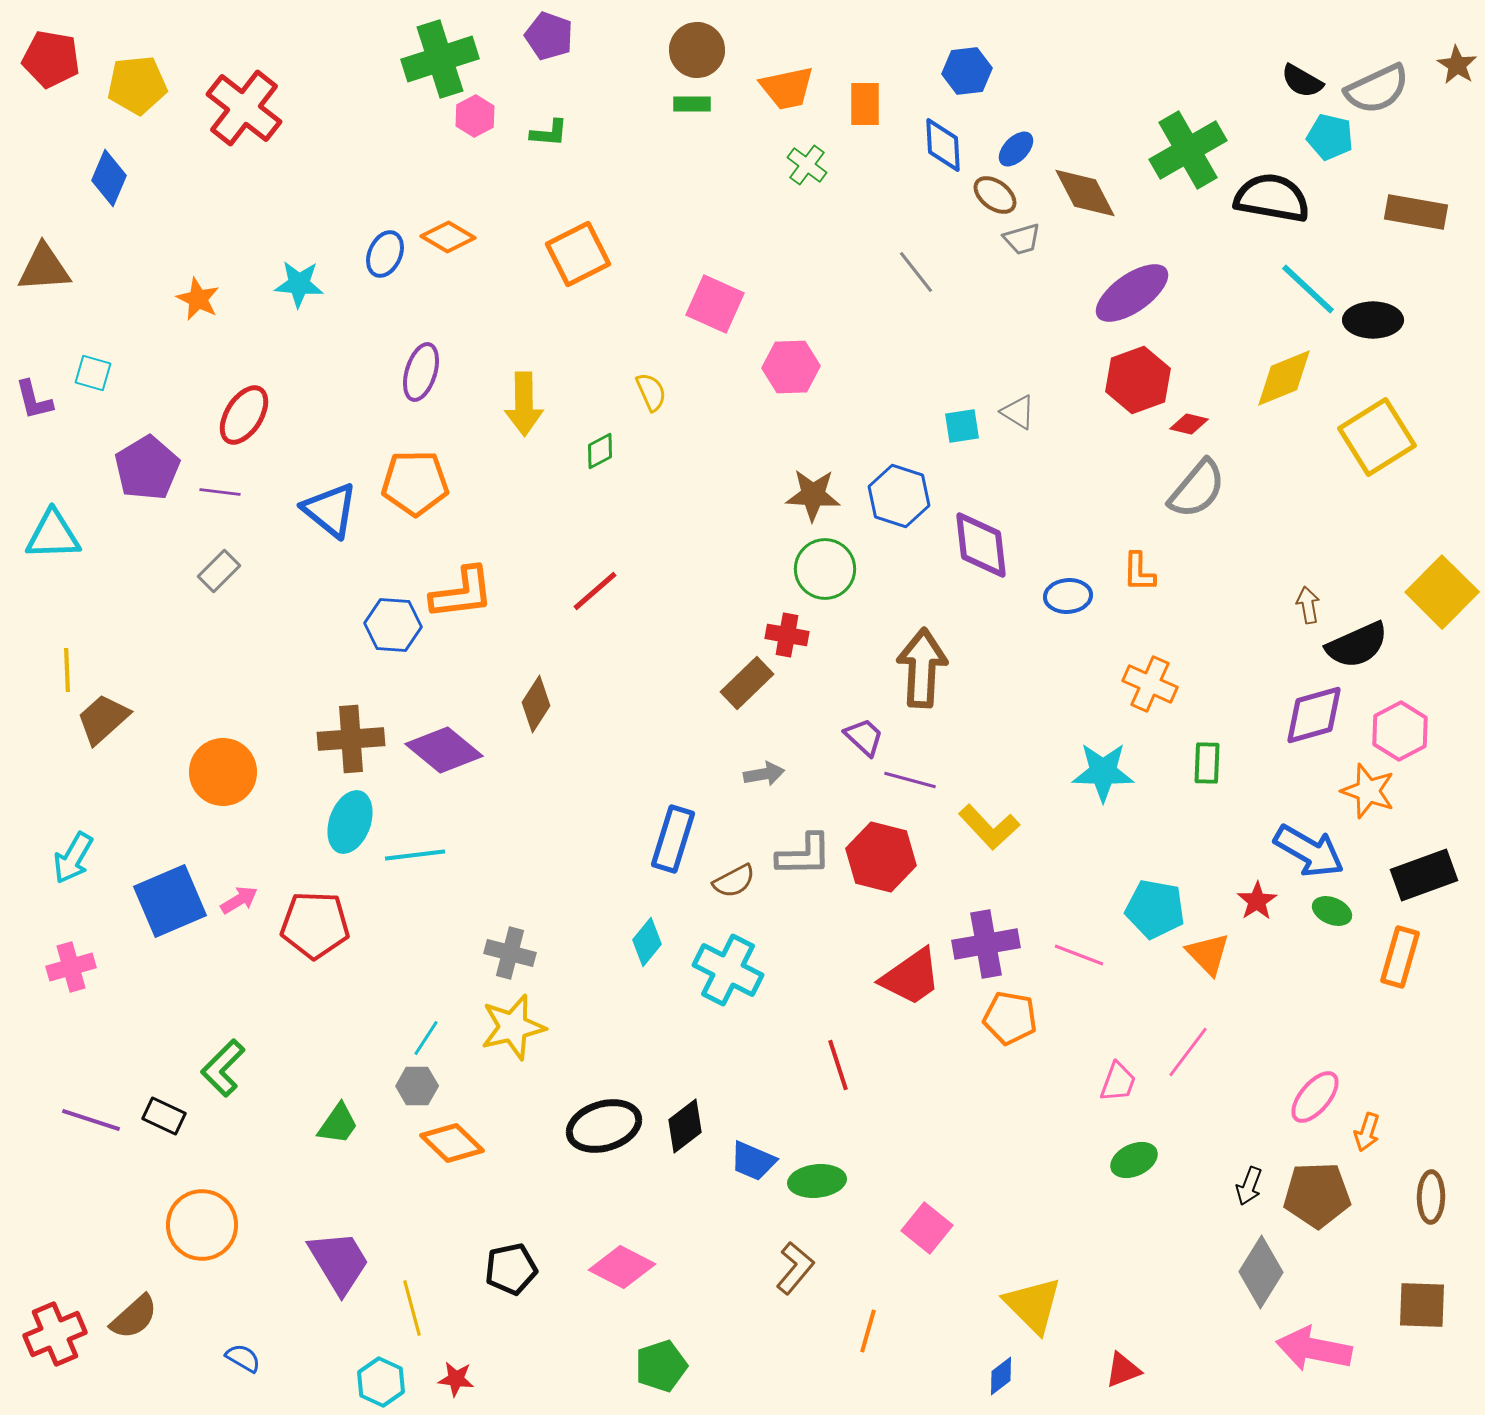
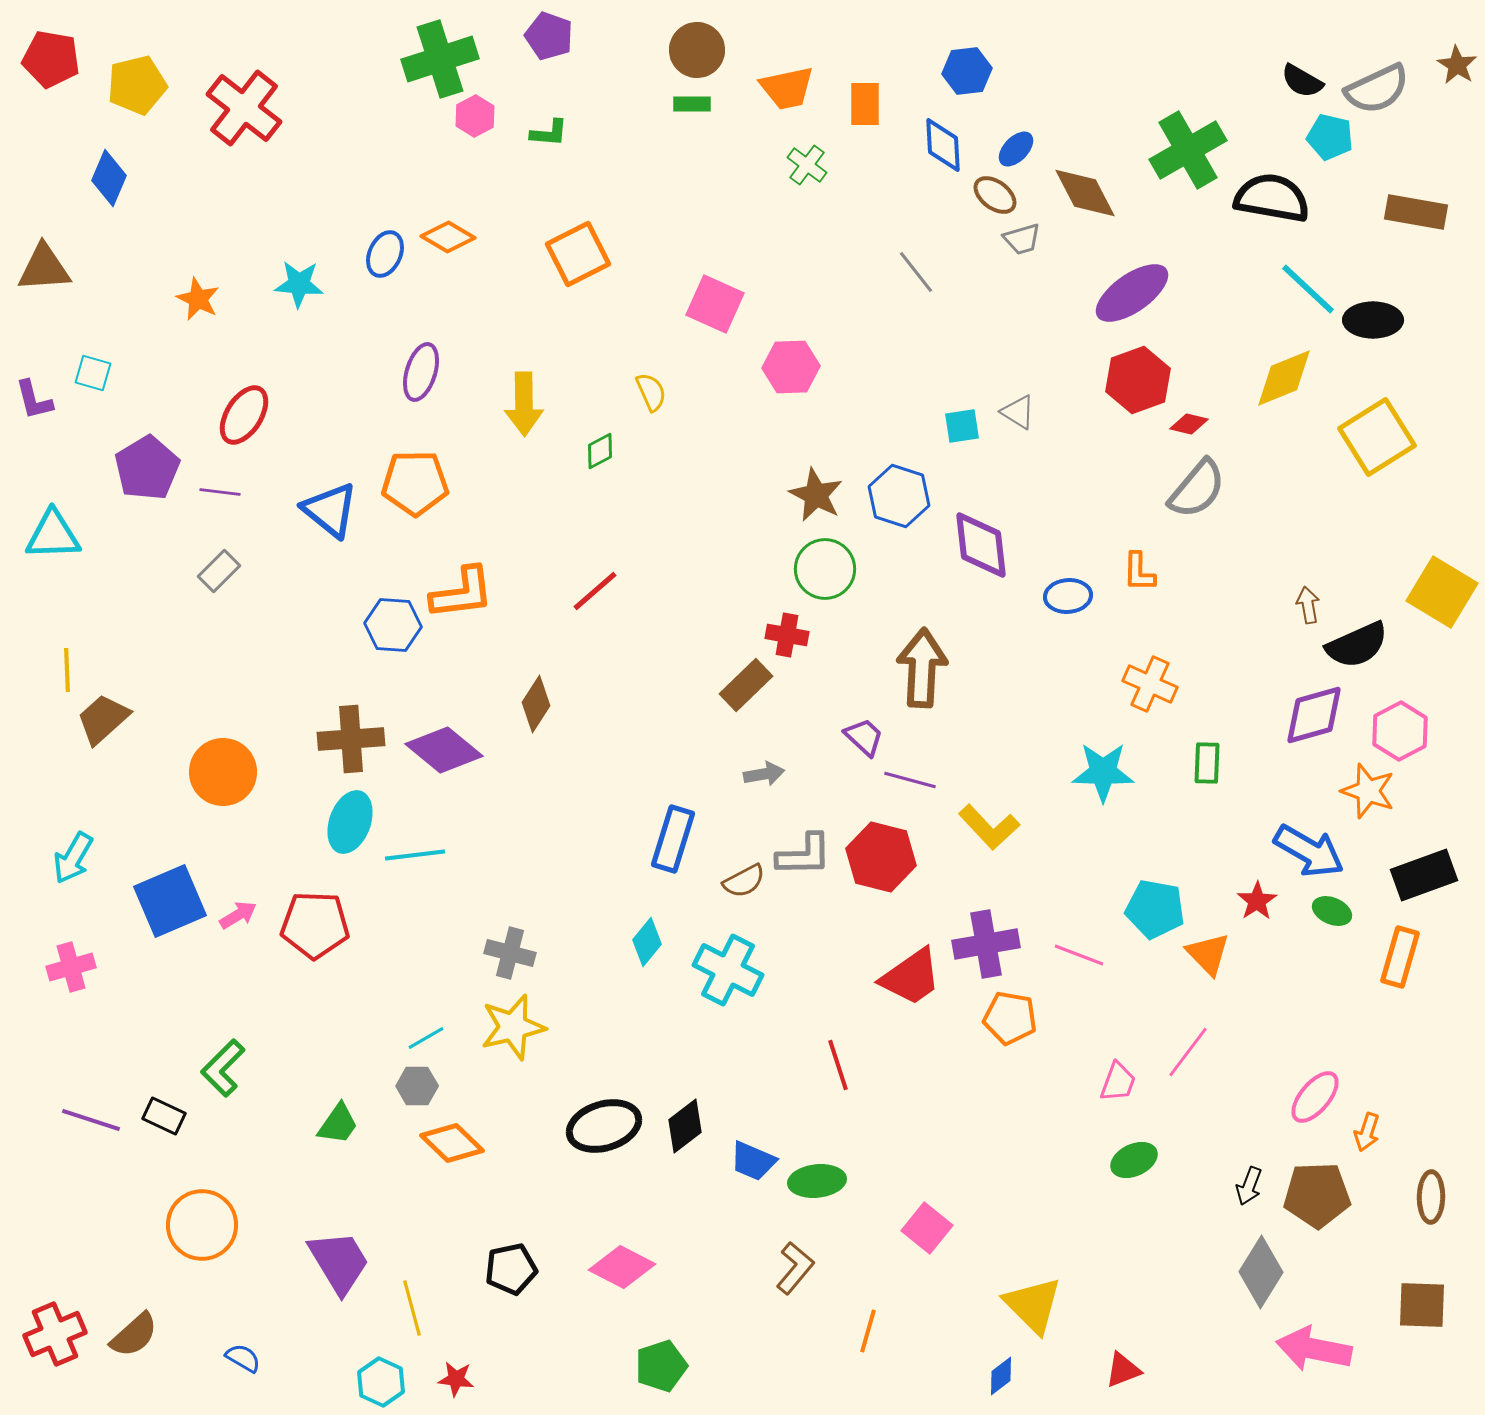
yellow pentagon at (137, 85): rotated 8 degrees counterclockwise
brown star at (813, 495): moved 3 px right; rotated 24 degrees clockwise
yellow square at (1442, 592): rotated 14 degrees counterclockwise
brown rectangle at (747, 683): moved 1 px left, 2 px down
brown semicircle at (734, 881): moved 10 px right
pink arrow at (239, 900): moved 1 px left, 15 px down
cyan line at (426, 1038): rotated 27 degrees clockwise
brown semicircle at (134, 1317): moved 18 px down
